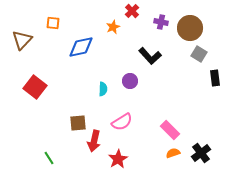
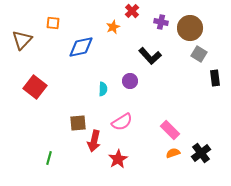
green line: rotated 48 degrees clockwise
